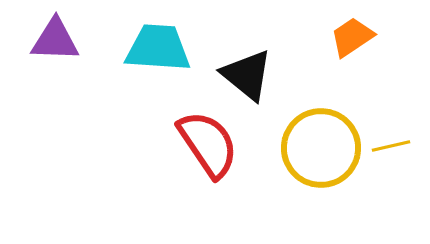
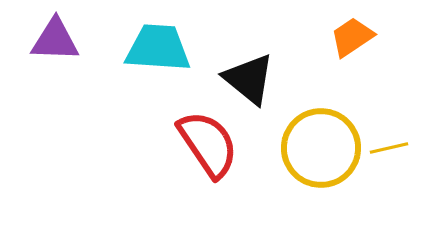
black triangle: moved 2 px right, 4 px down
yellow line: moved 2 px left, 2 px down
